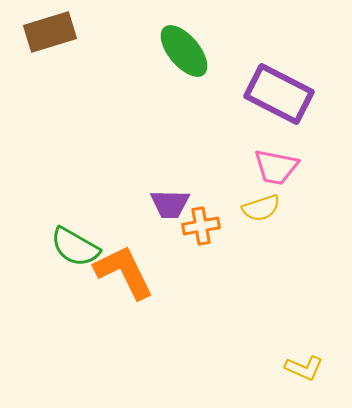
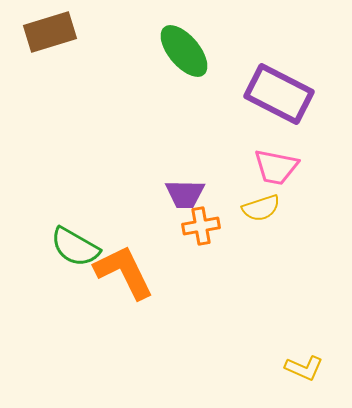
purple trapezoid: moved 15 px right, 10 px up
